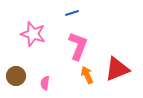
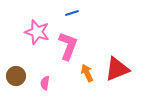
pink star: moved 4 px right, 2 px up
pink L-shape: moved 10 px left
orange arrow: moved 2 px up
